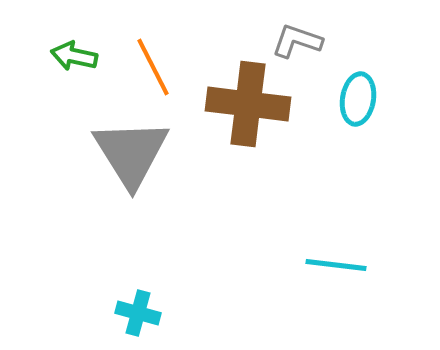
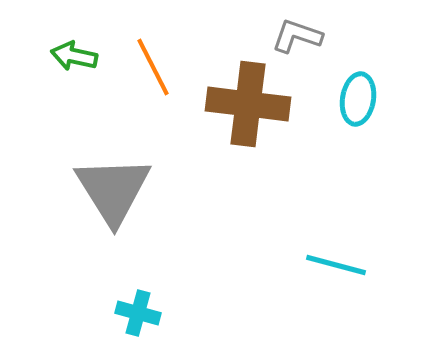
gray L-shape: moved 5 px up
gray triangle: moved 18 px left, 37 px down
cyan line: rotated 8 degrees clockwise
